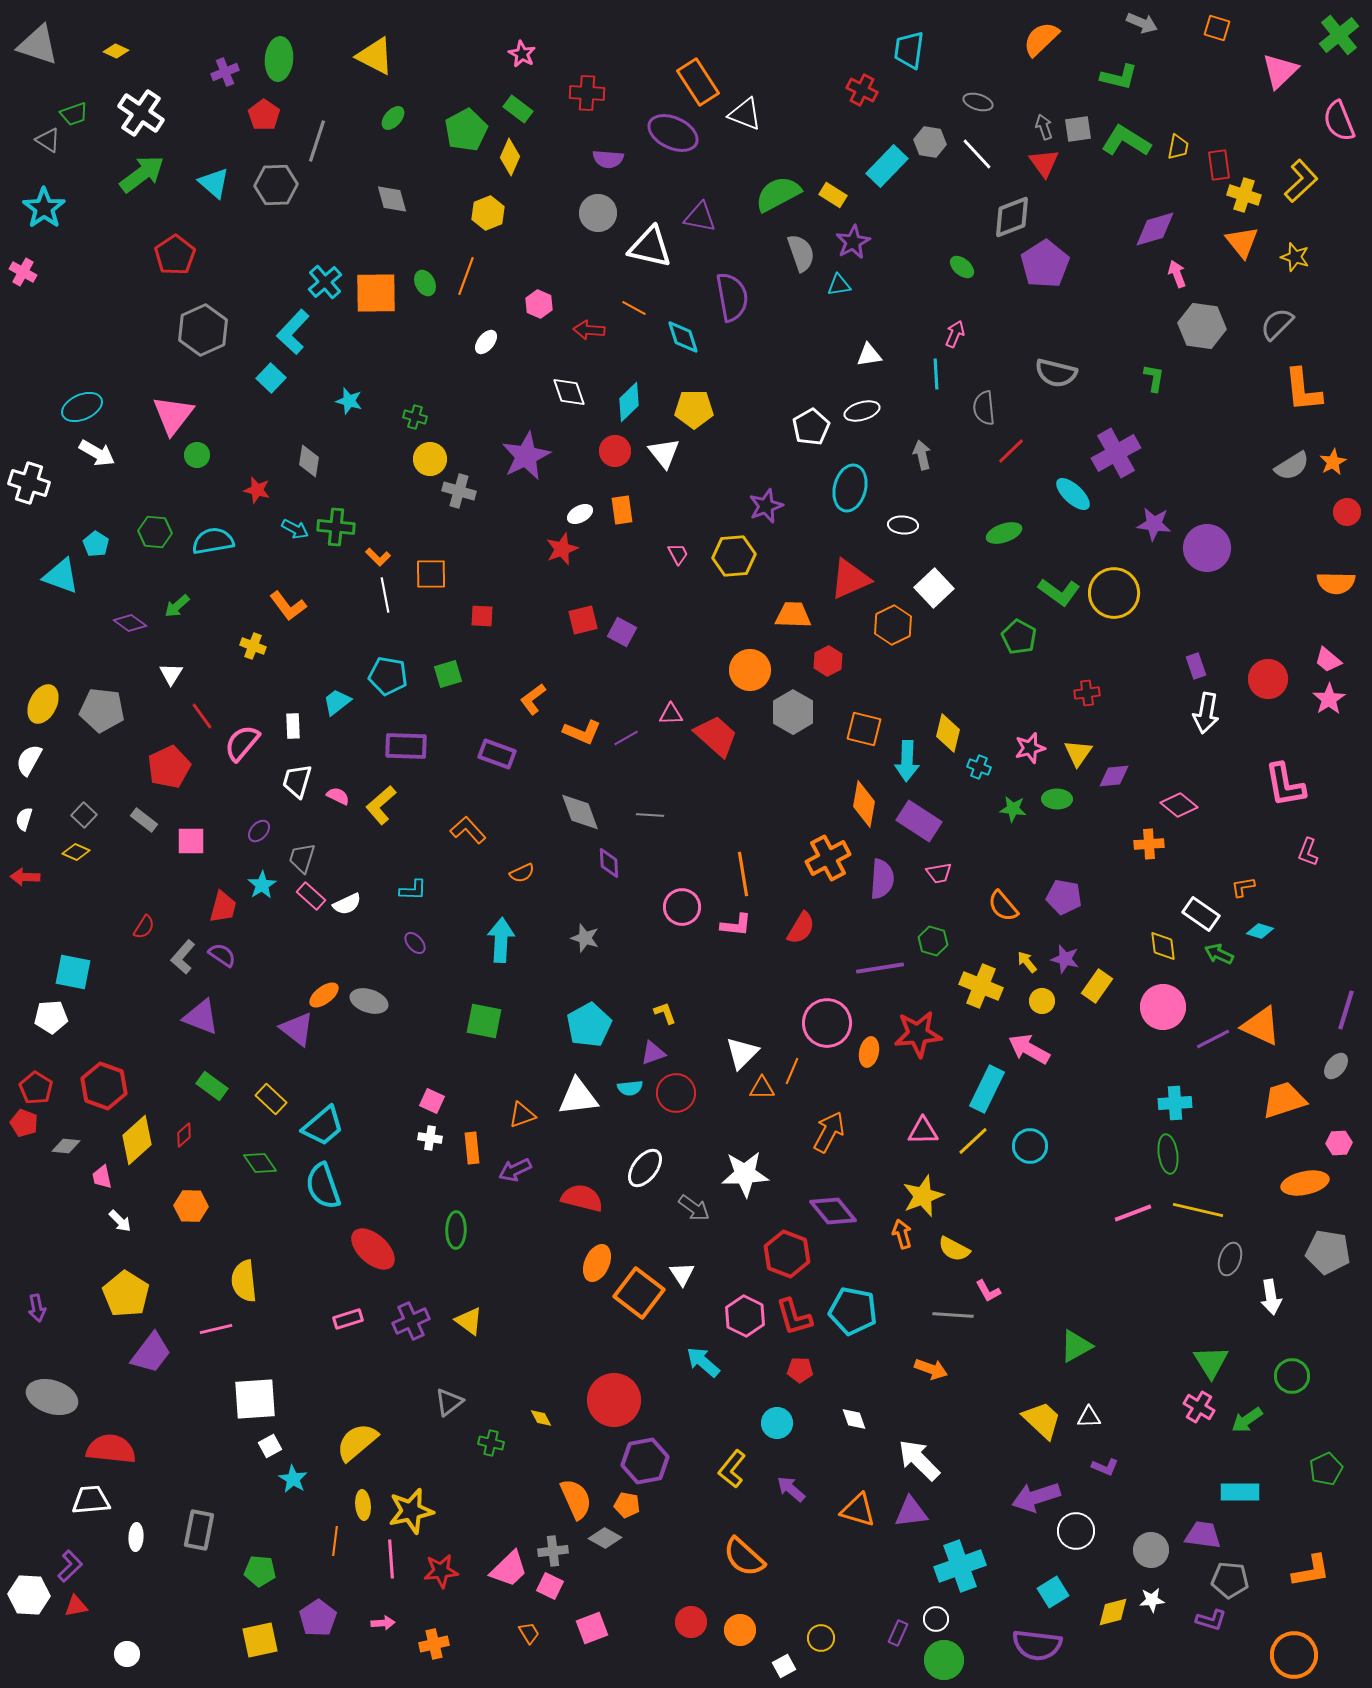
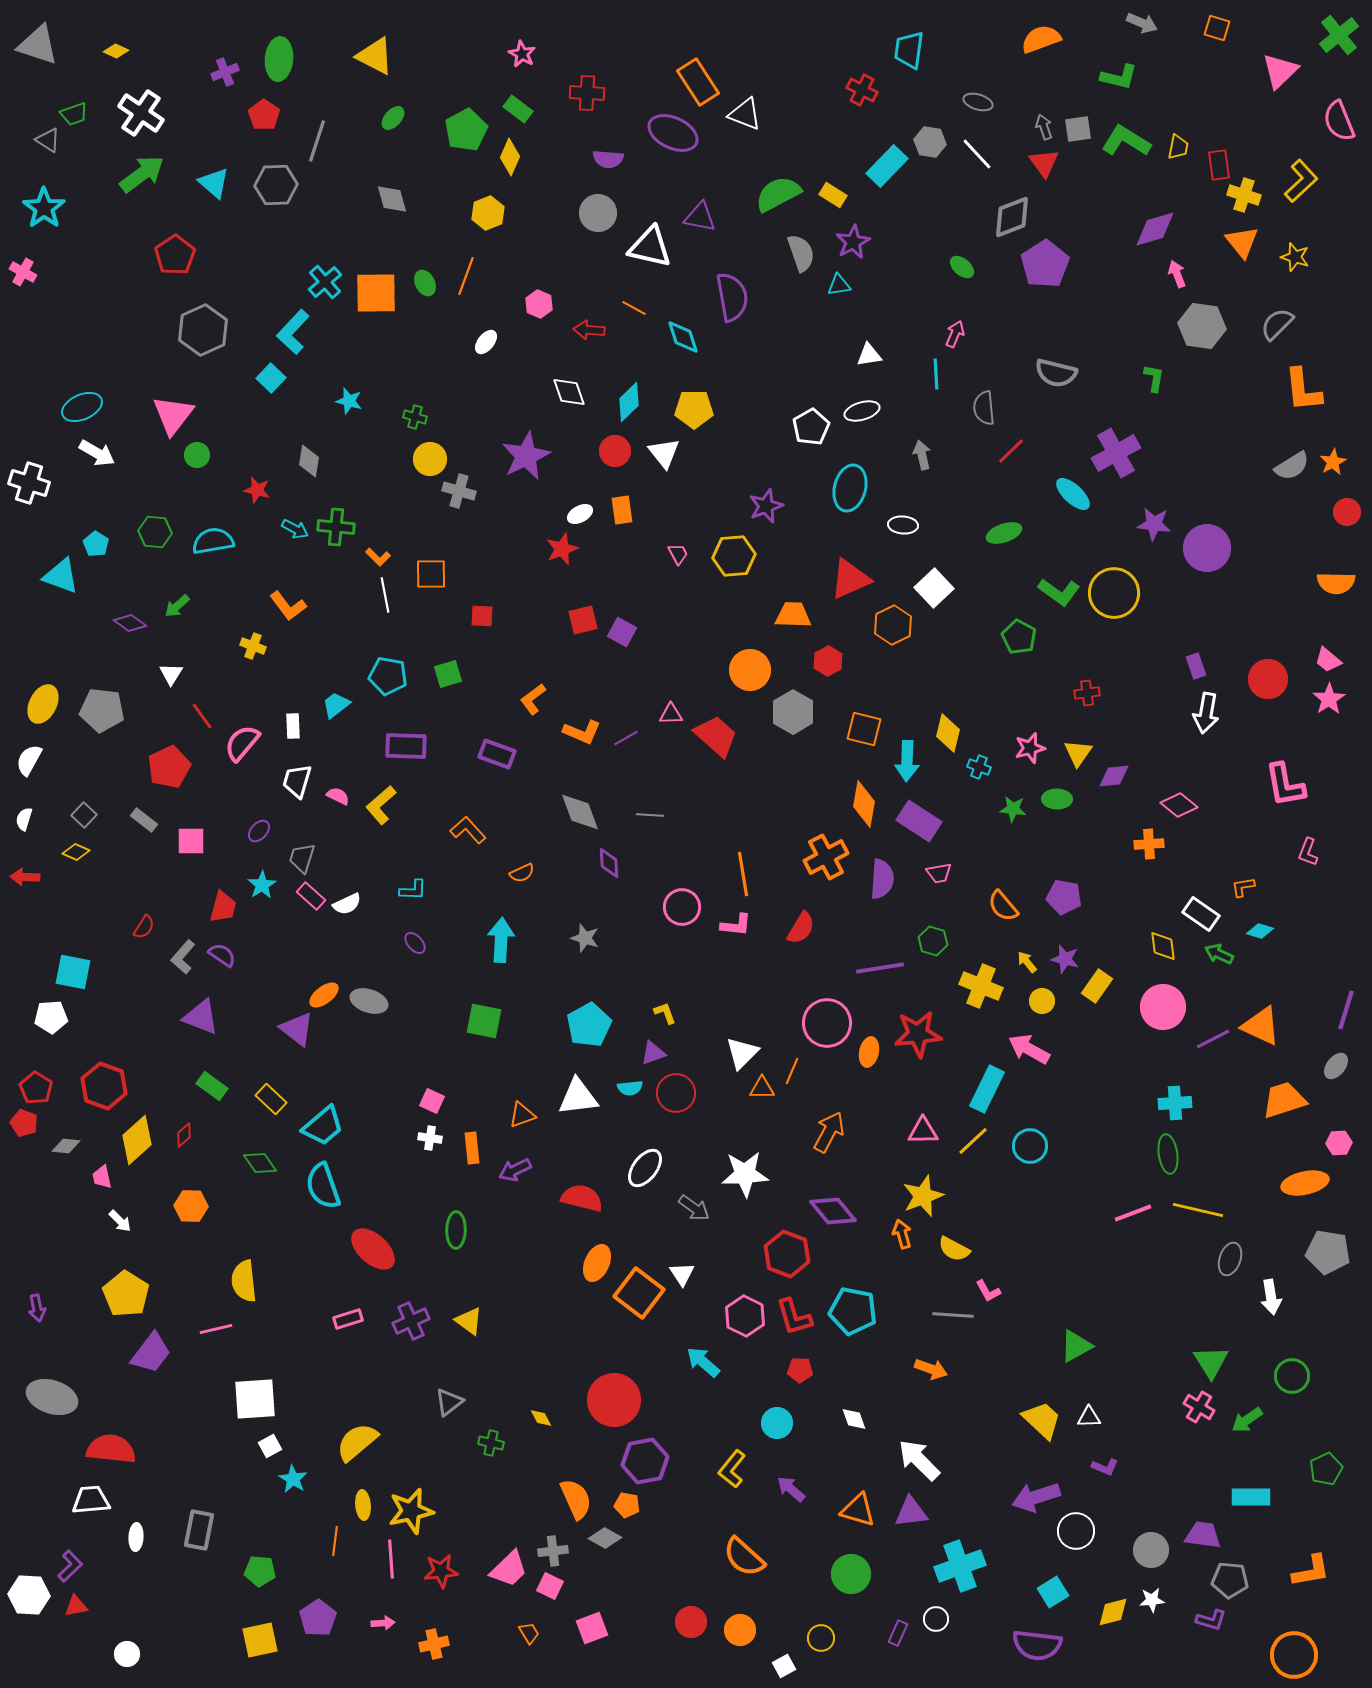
orange semicircle at (1041, 39): rotated 24 degrees clockwise
cyan trapezoid at (337, 702): moved 1 px left, 3 px down
orange cross at (828, 858): moved 2 px left, 1 px up
cyan rectangle at (1240, 1492): moved 11 px right, 5 px down
green circle at (944, 1660): moved 93 px left, 86 px up
